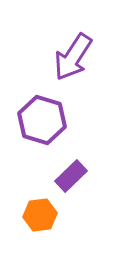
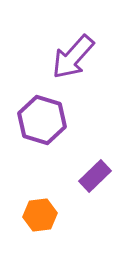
purple arrow: rotated 9 degrees clockwise
purple rectangle: moved 24 px right
